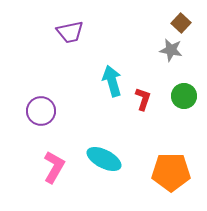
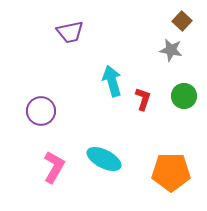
brown square: moved 1 px right, 2 px up
